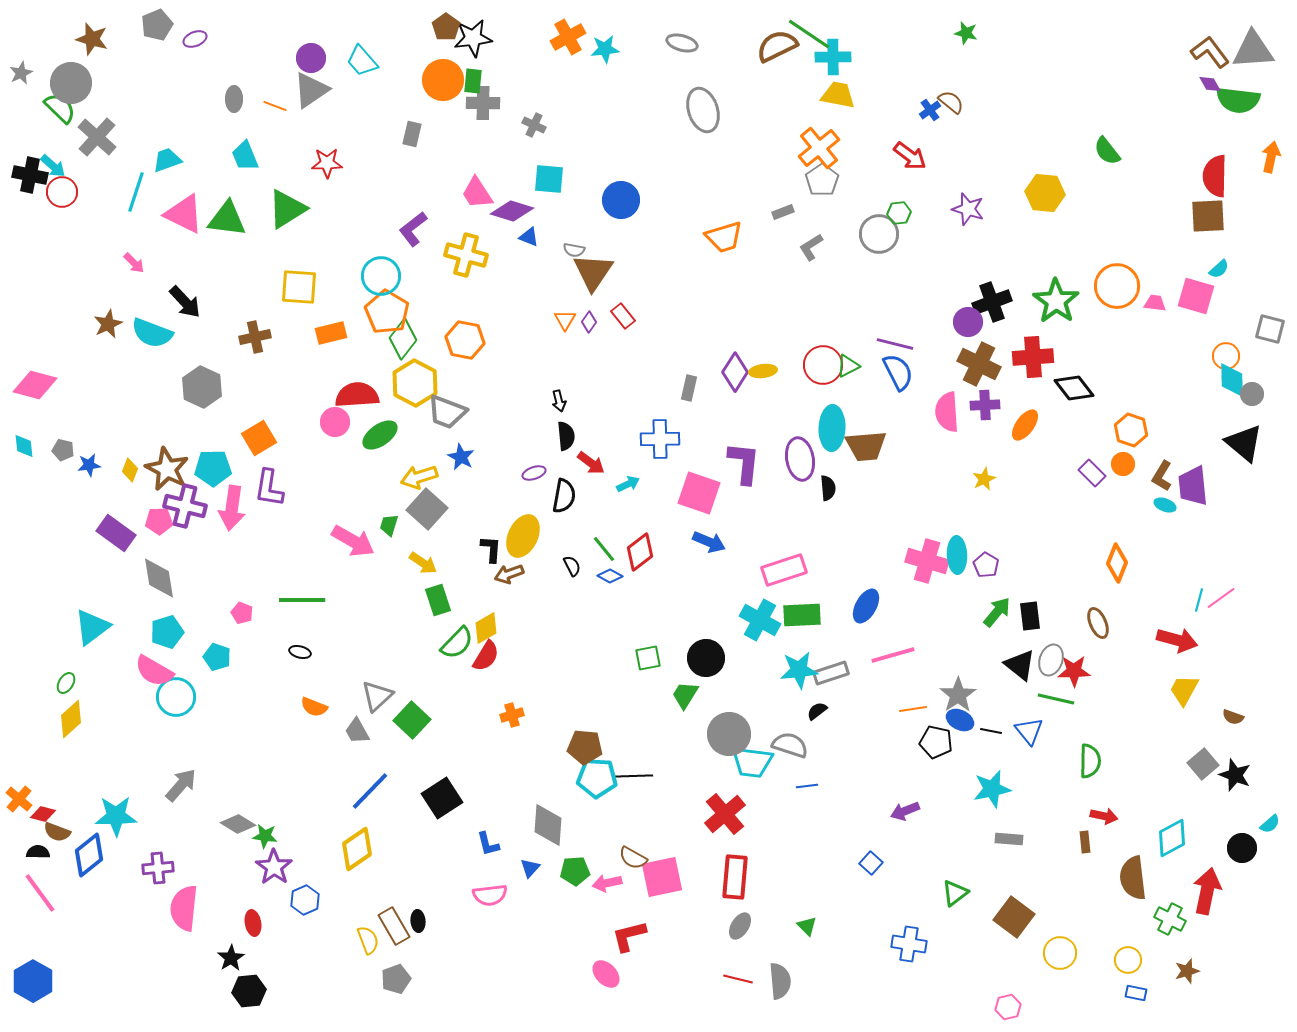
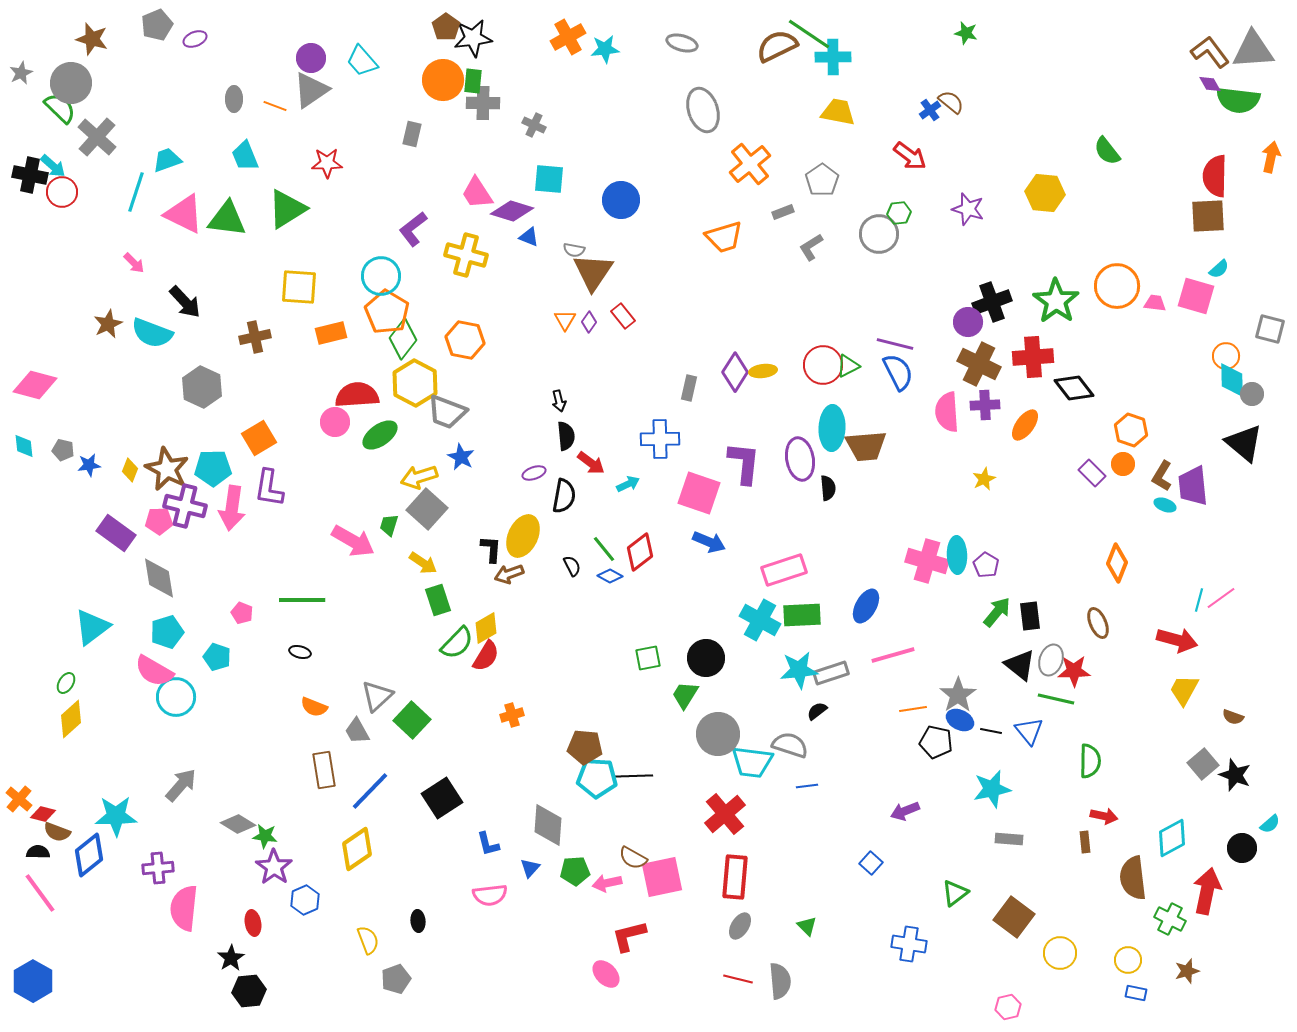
yellow trapezoid at (838, 95): moved 17 px down
orange cross at (819, 148): moved 69 px left, 16 px down
gray circle at (729, 734): moved 11 px left
brown rectangle at (394, 926): moved 70 px left, 156 px up; rotated 21 degrees clockwise
